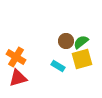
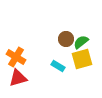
brown circle: moved 2 px up
